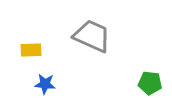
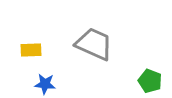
gray trapezoid: moved 2 px right, 8 px down
green pentagon: moved 2 px up; rotated 15 degrees clockwise
